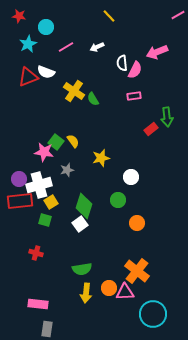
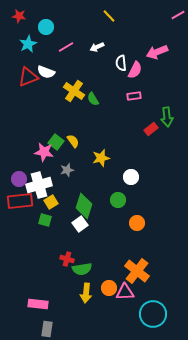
white semicircle at (122, 63): moved 1 px left
red cross at (36, 253): moved 31 px right, 6 px down
